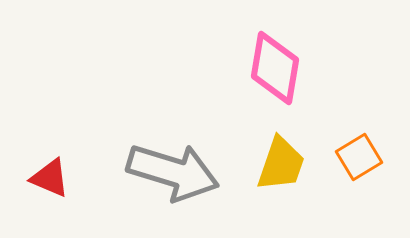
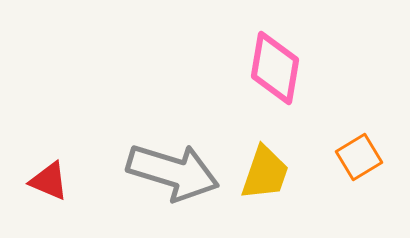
yellow trapezoid: moved 16 px left, 9 px down
red triangle: moved 1 px left, 3 px down
